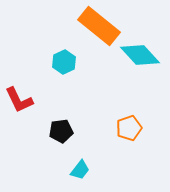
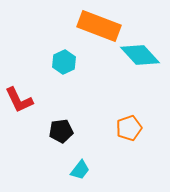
orange rectangle: rotated 18 degrees counterclockwise
